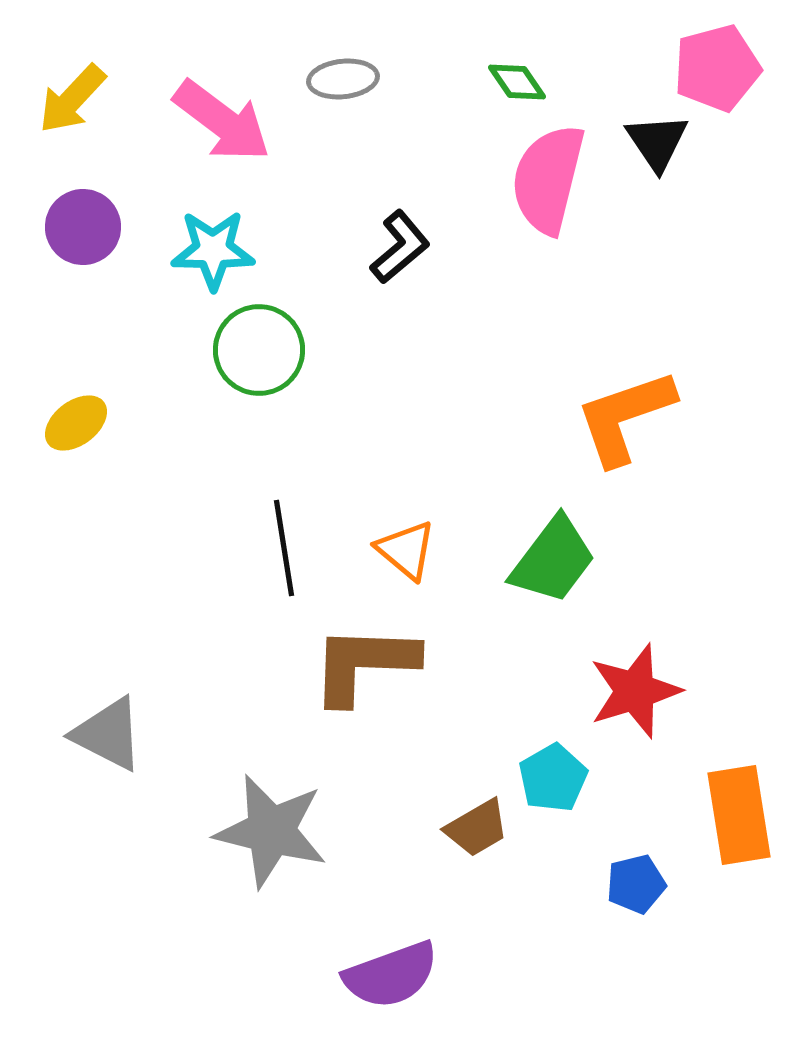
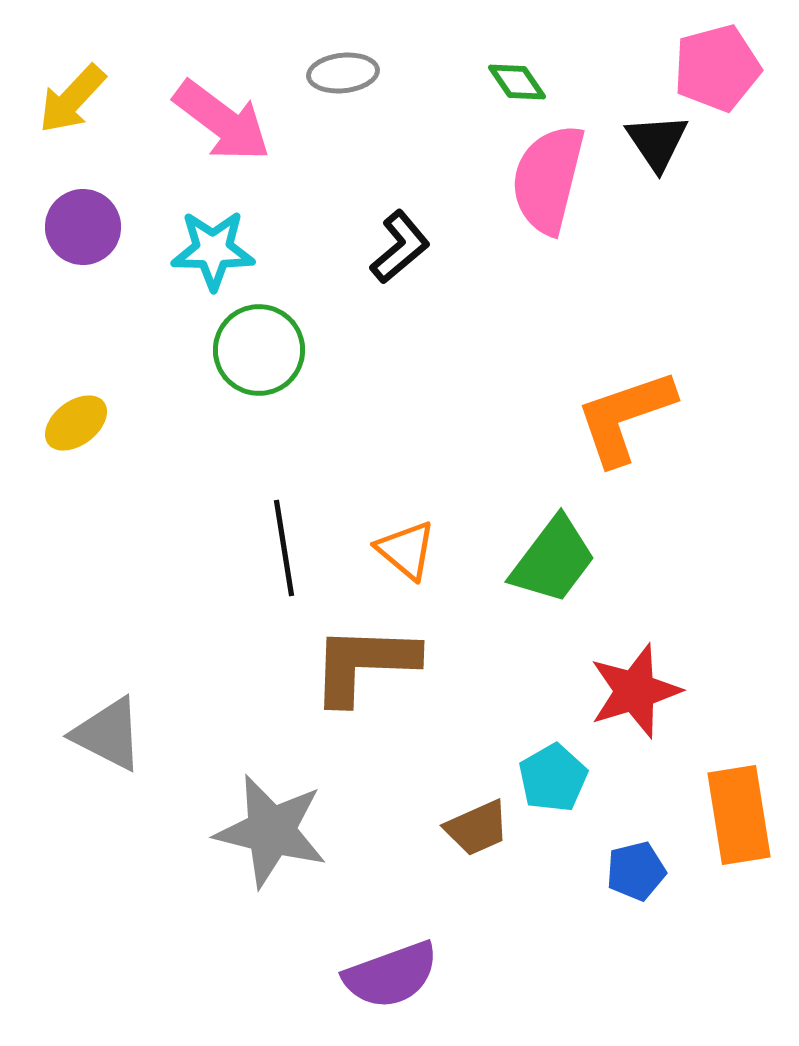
gray ellipse: moved 6 px up
brown trapezoid: rotated 6 degrees clockwise
blue pentagon: moved 13 px up
